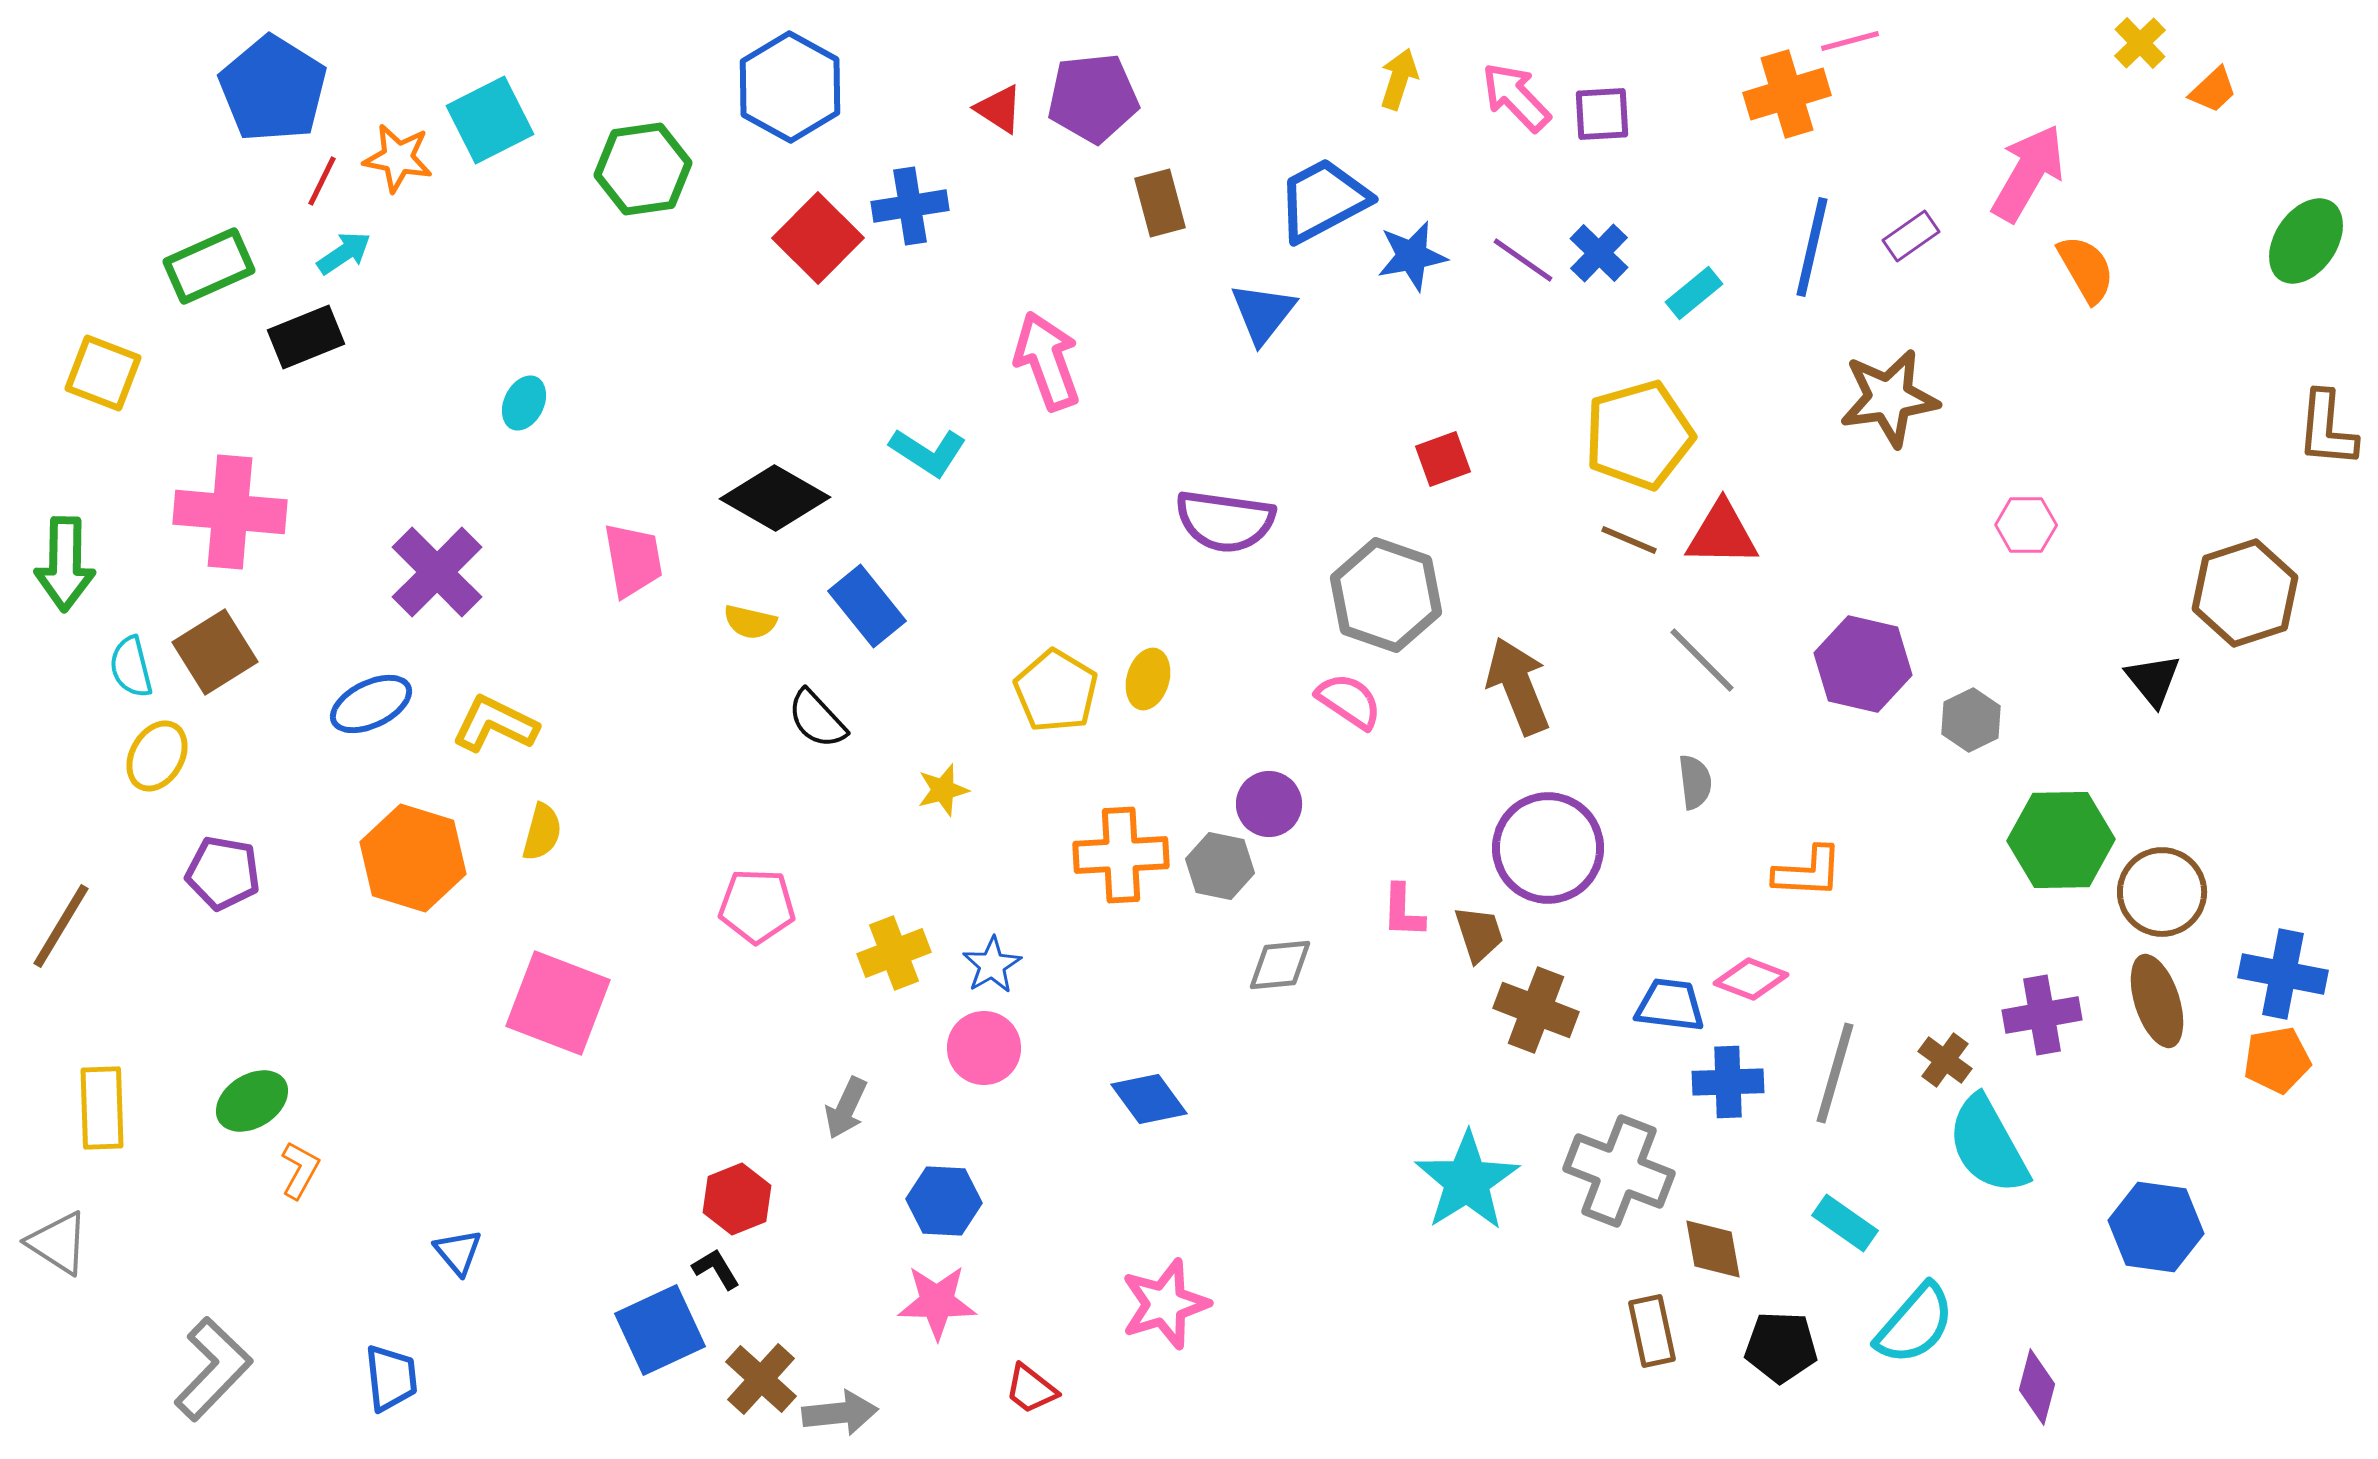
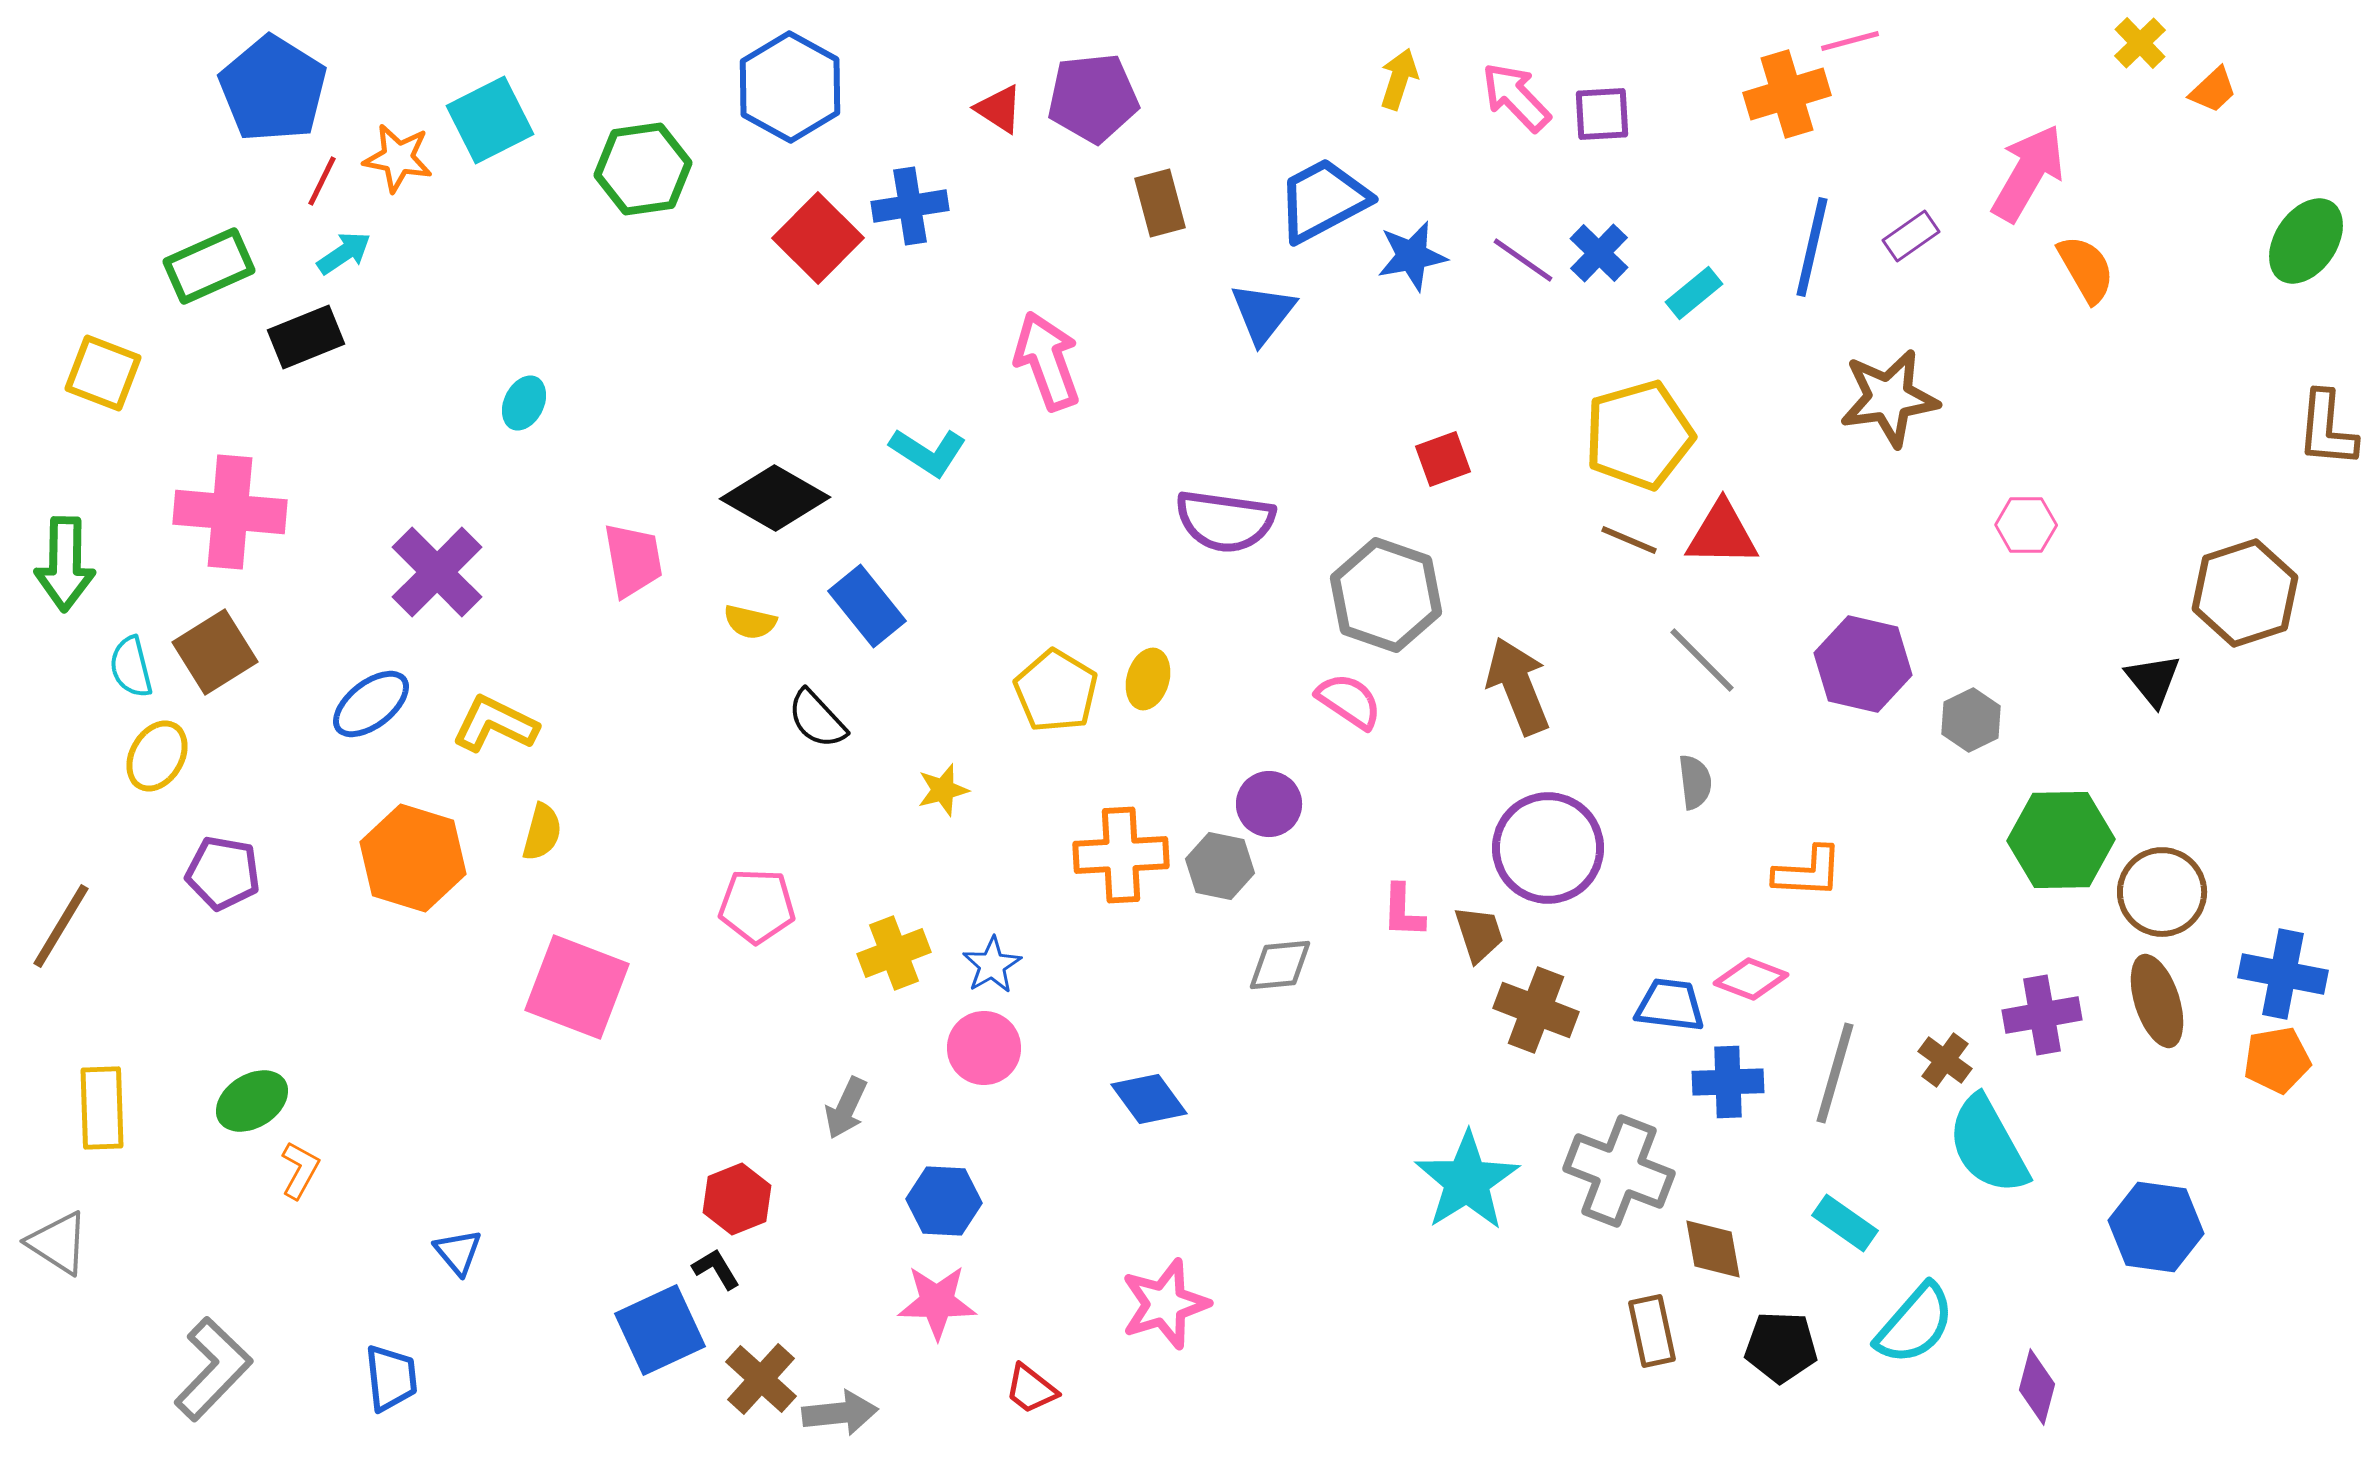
blue ellipse at (371, 704): rotated 12 degrees counterclockwise
pink square at (558, 1003): moved 19 px right, 16 px up
